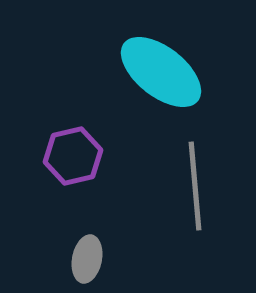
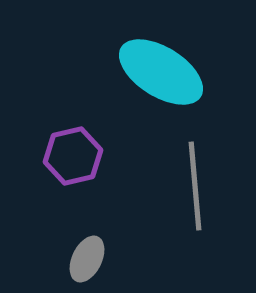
cyan ellipse: rotated 6 degrees counterclockwise
gray ellipse: rotated 15 degrees clockwise
